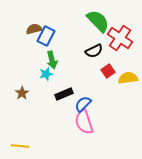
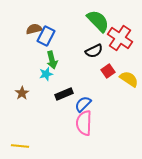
yellow semicircle: moved 1 px right, 1 px down; rotated 42 degrees clockwise
pink semicircle: moved 1 px down; rotated 20 degrees clockwise
